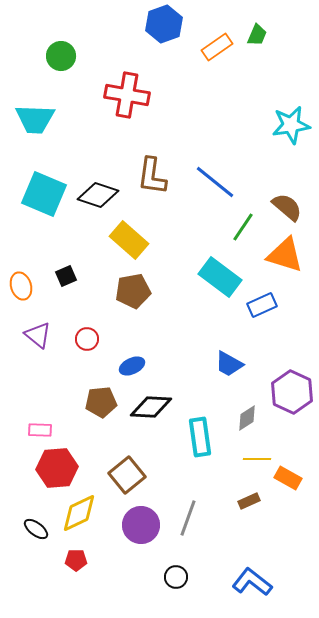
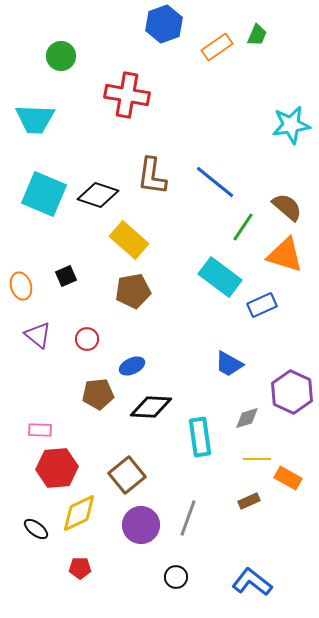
brown pentagon at (101, 402): moved 3 px left, 8 px up
gray diamond at (247, 418): rotated 16 degrees clockwise
red pentagon at (76, 560): moved 4 px right, 8 px down
